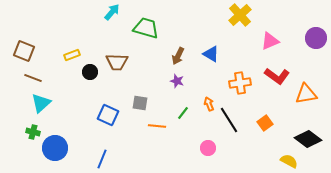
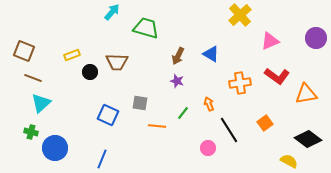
black line: moved 10 px down
green cross: moved 2 px left
